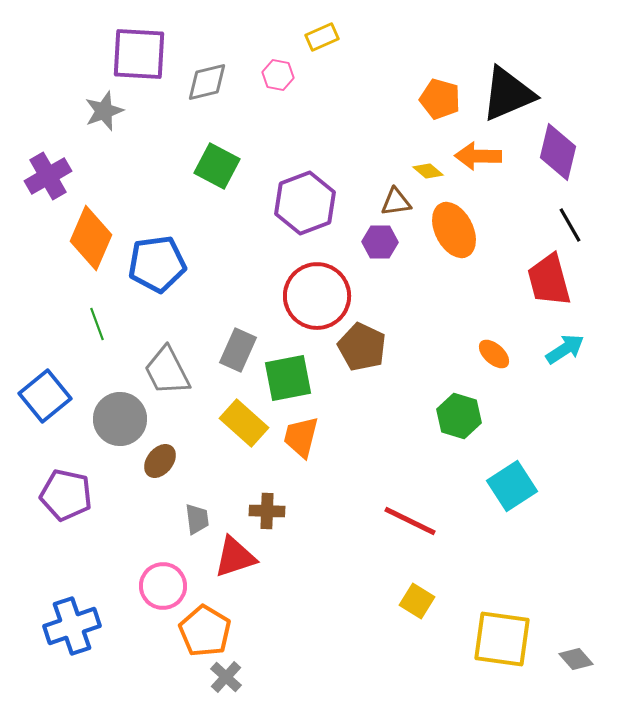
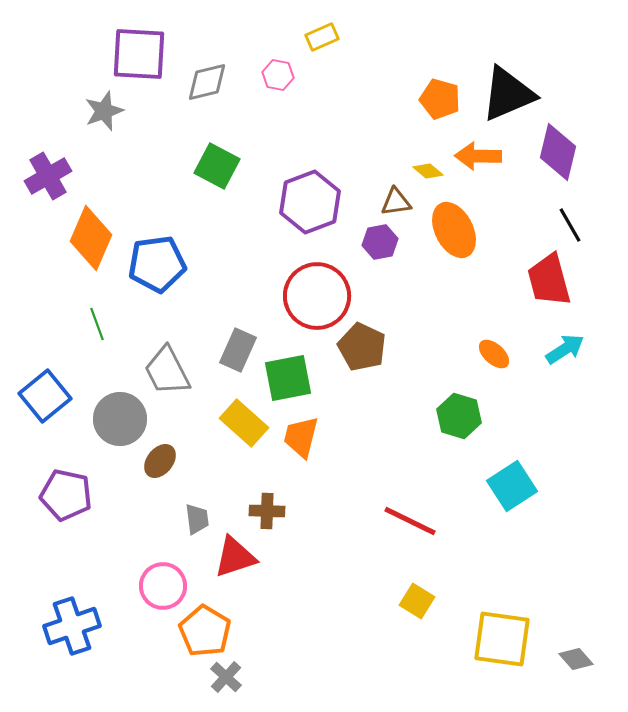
purple hexagon at (305, 203): moved 5 px right, 1 px up
purple hexagon at (380, 242): rotated 12 degrees counterclockwise
